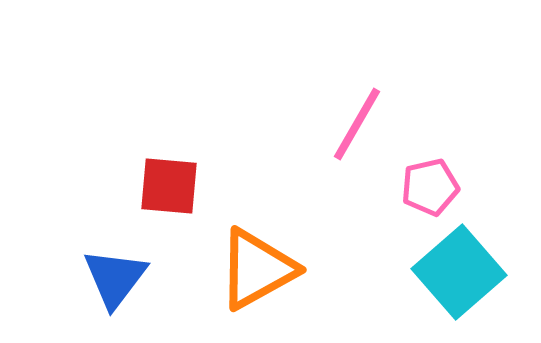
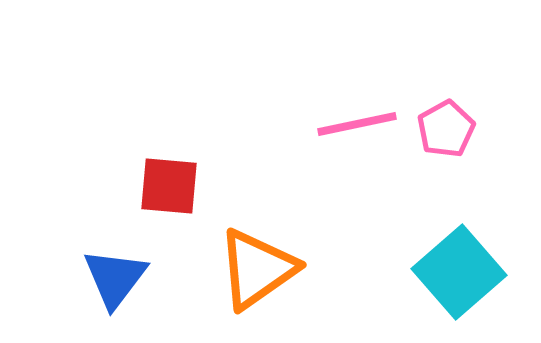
pink line: rotated 48 degrees clockwise
pink pentagon: moved 16 px right, 58 px up; rotated 16 degrees counterclockwise
orange triangle: rotated 6 degrees counterclockwise
